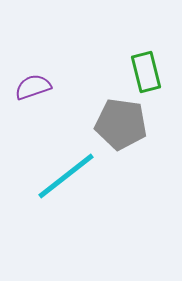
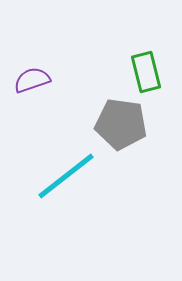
purple semicircle: moved 1 px left, 7 px up
